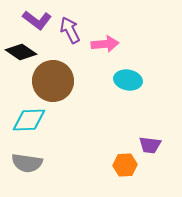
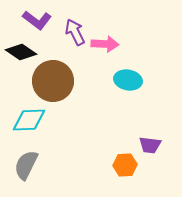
purple arrow: moved 5 px right, 2 px down
pink arrow: rotated 8 degrees clockwise
gray semicircle: moved 1 px left, 2 px down; rotated 108 degrees clockwise
